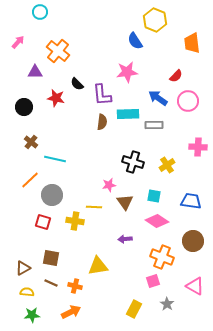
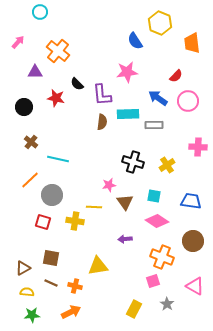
yellow hexagon at (155, 20): moved 5 px right, 3 px down
cyan line at (55, 159): moved 3 px right
